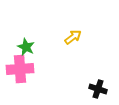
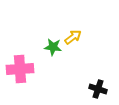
green star: moved 27 px right; rotated 18 degrees counterclockwise
